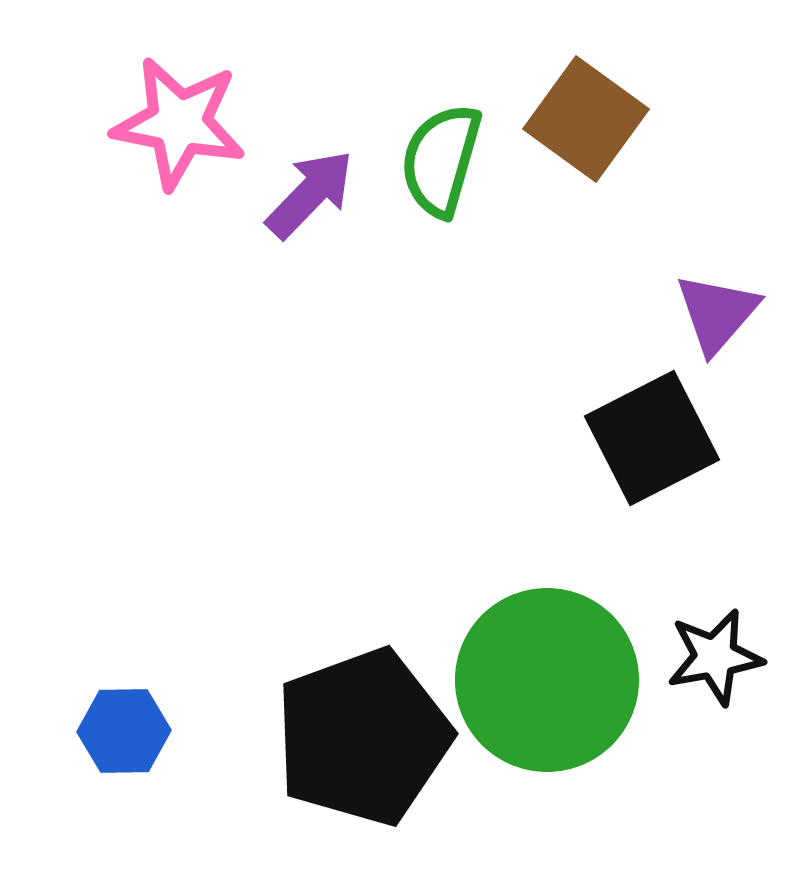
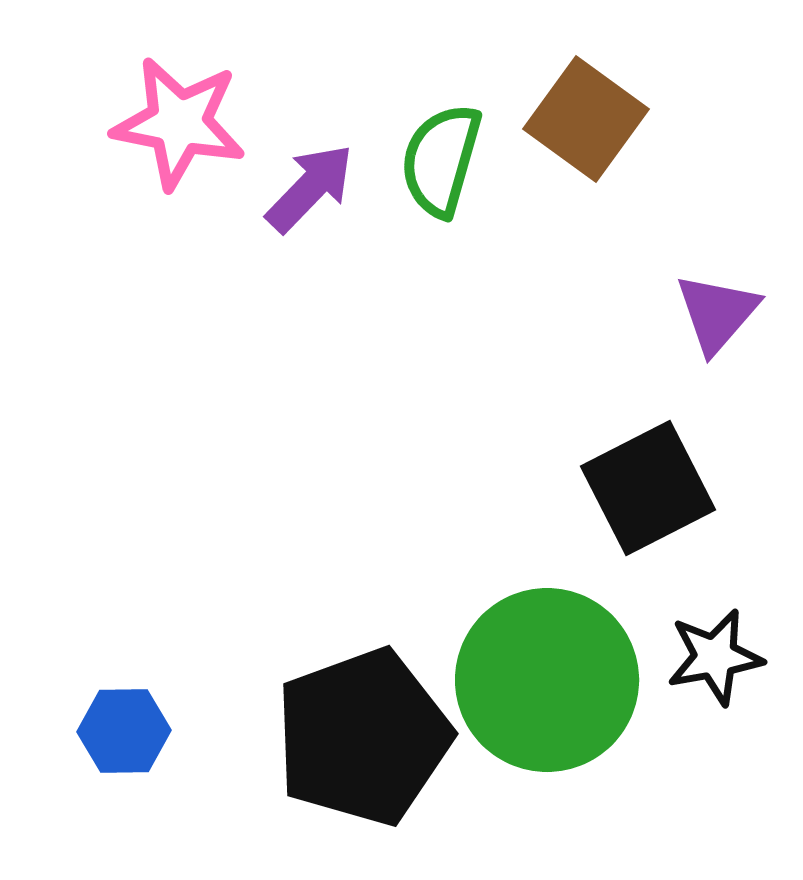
purple arrow: moved 6 px up
black square: moved 4 px left, 50 px down
